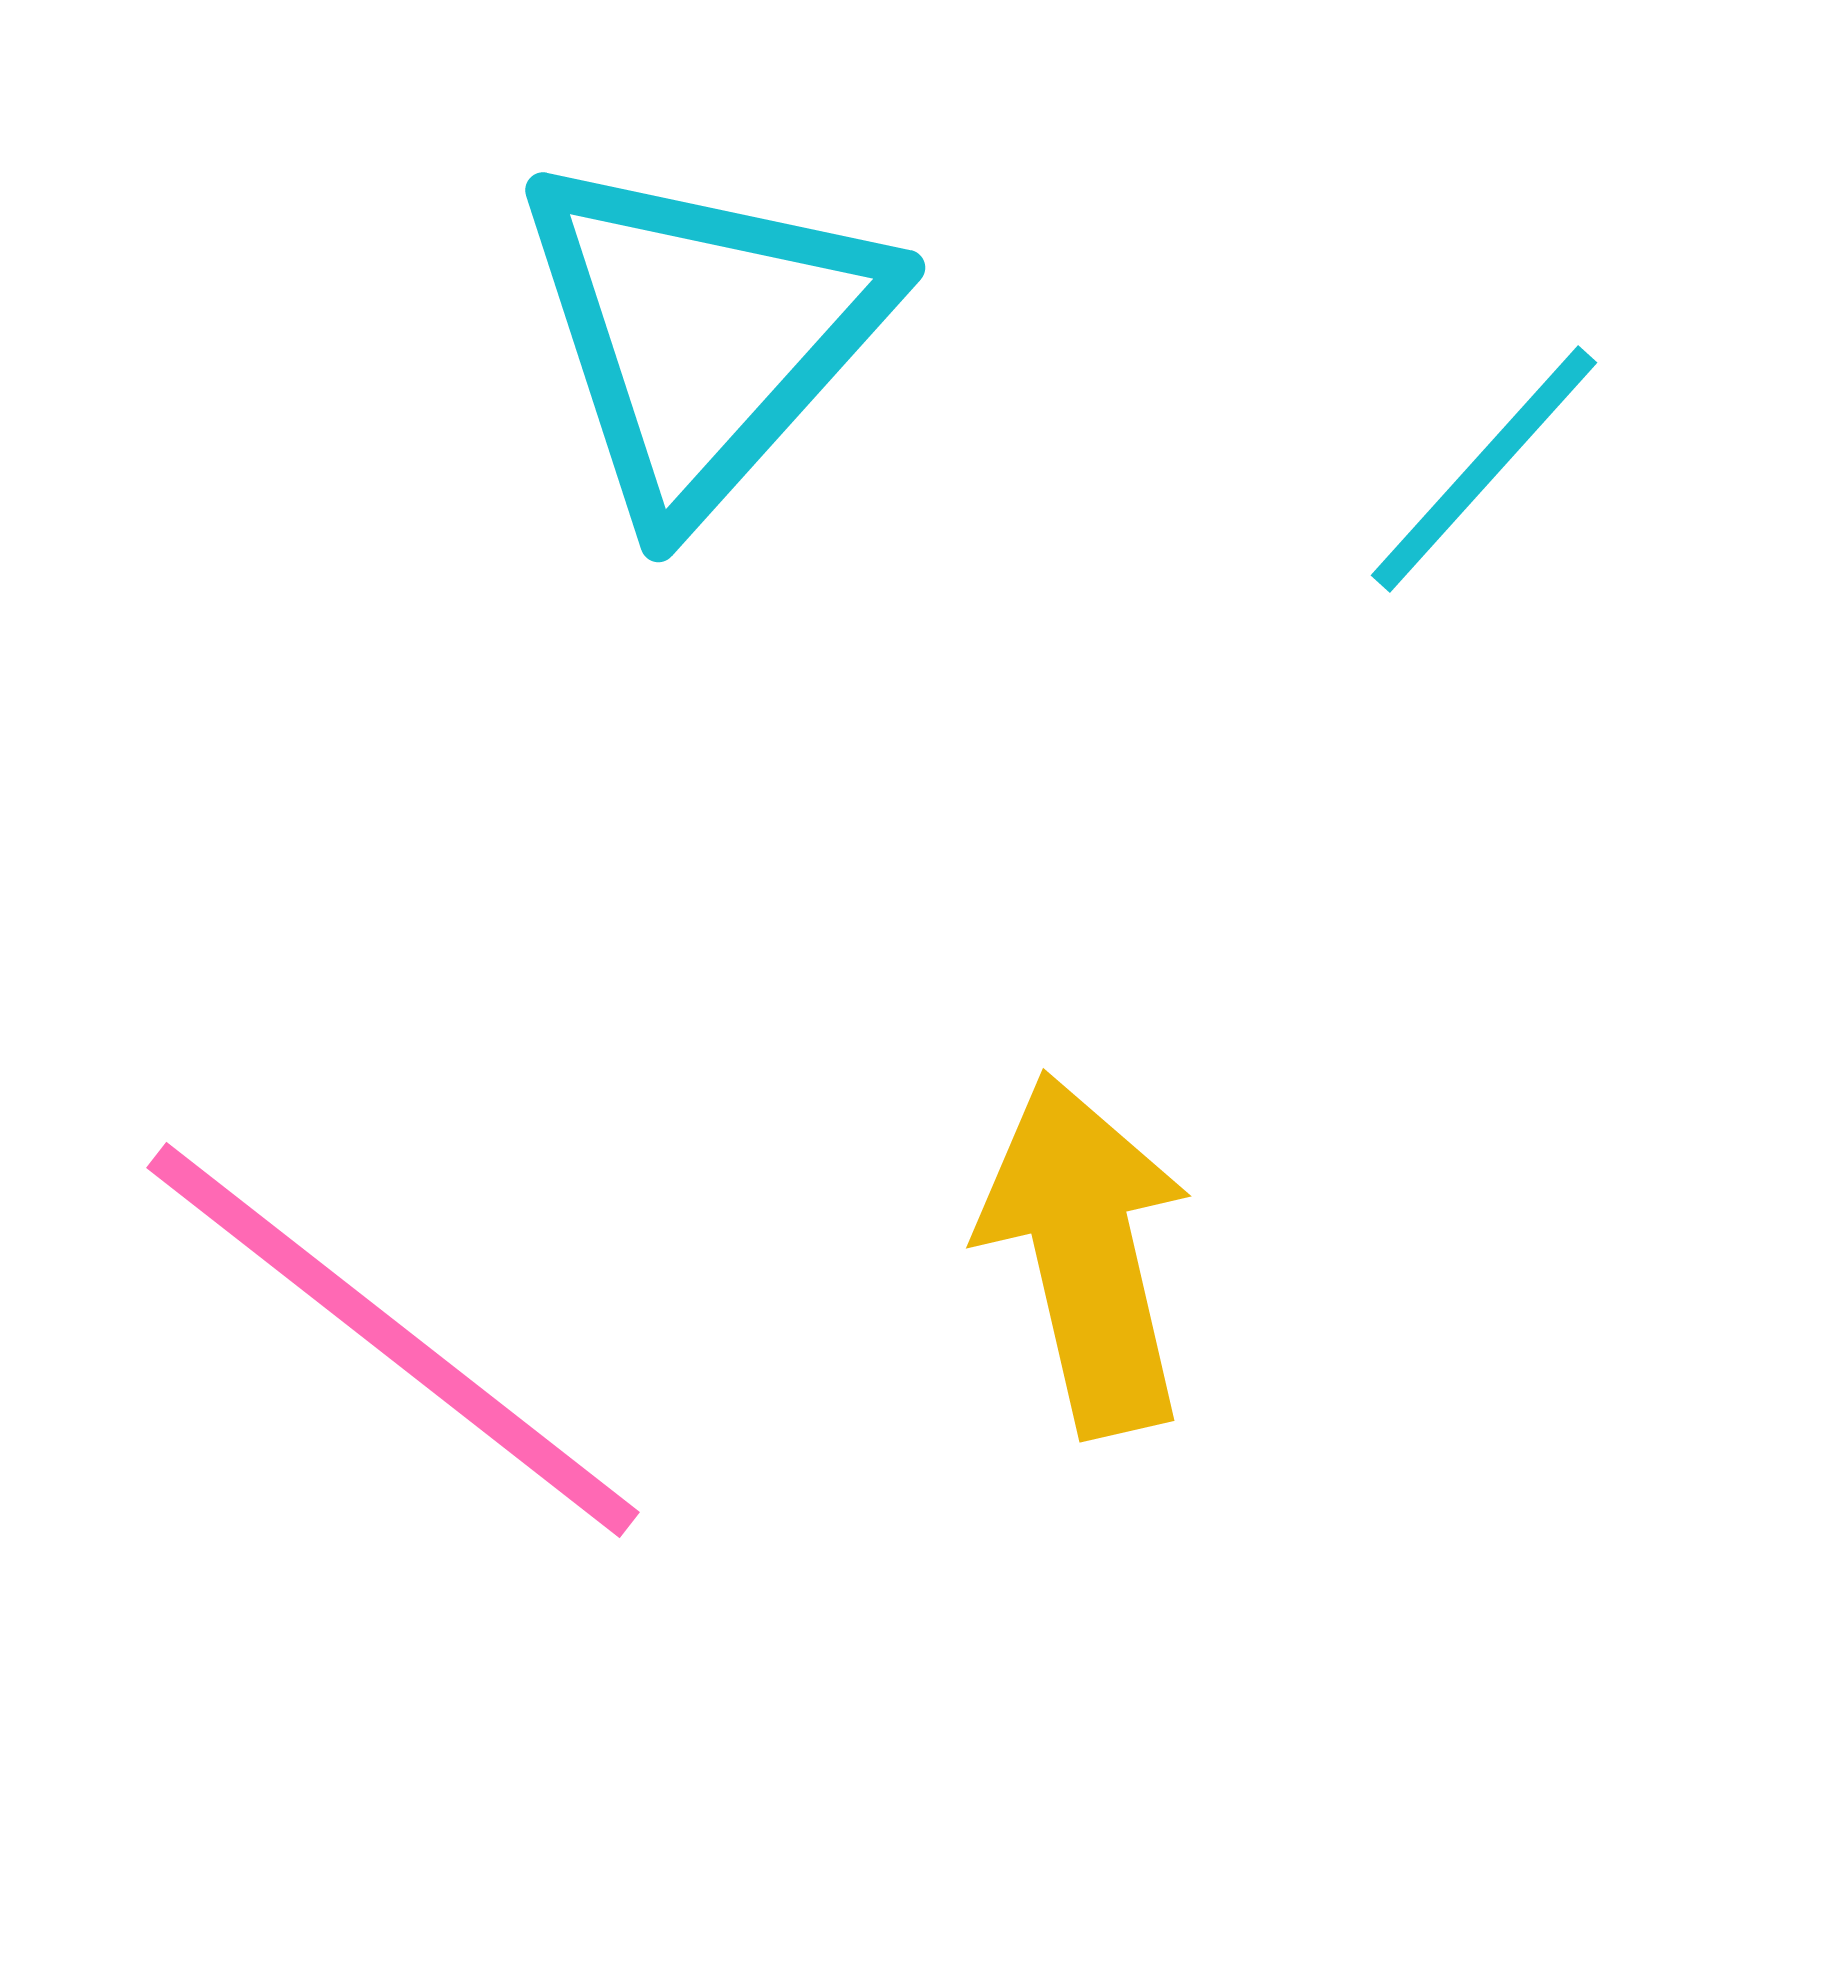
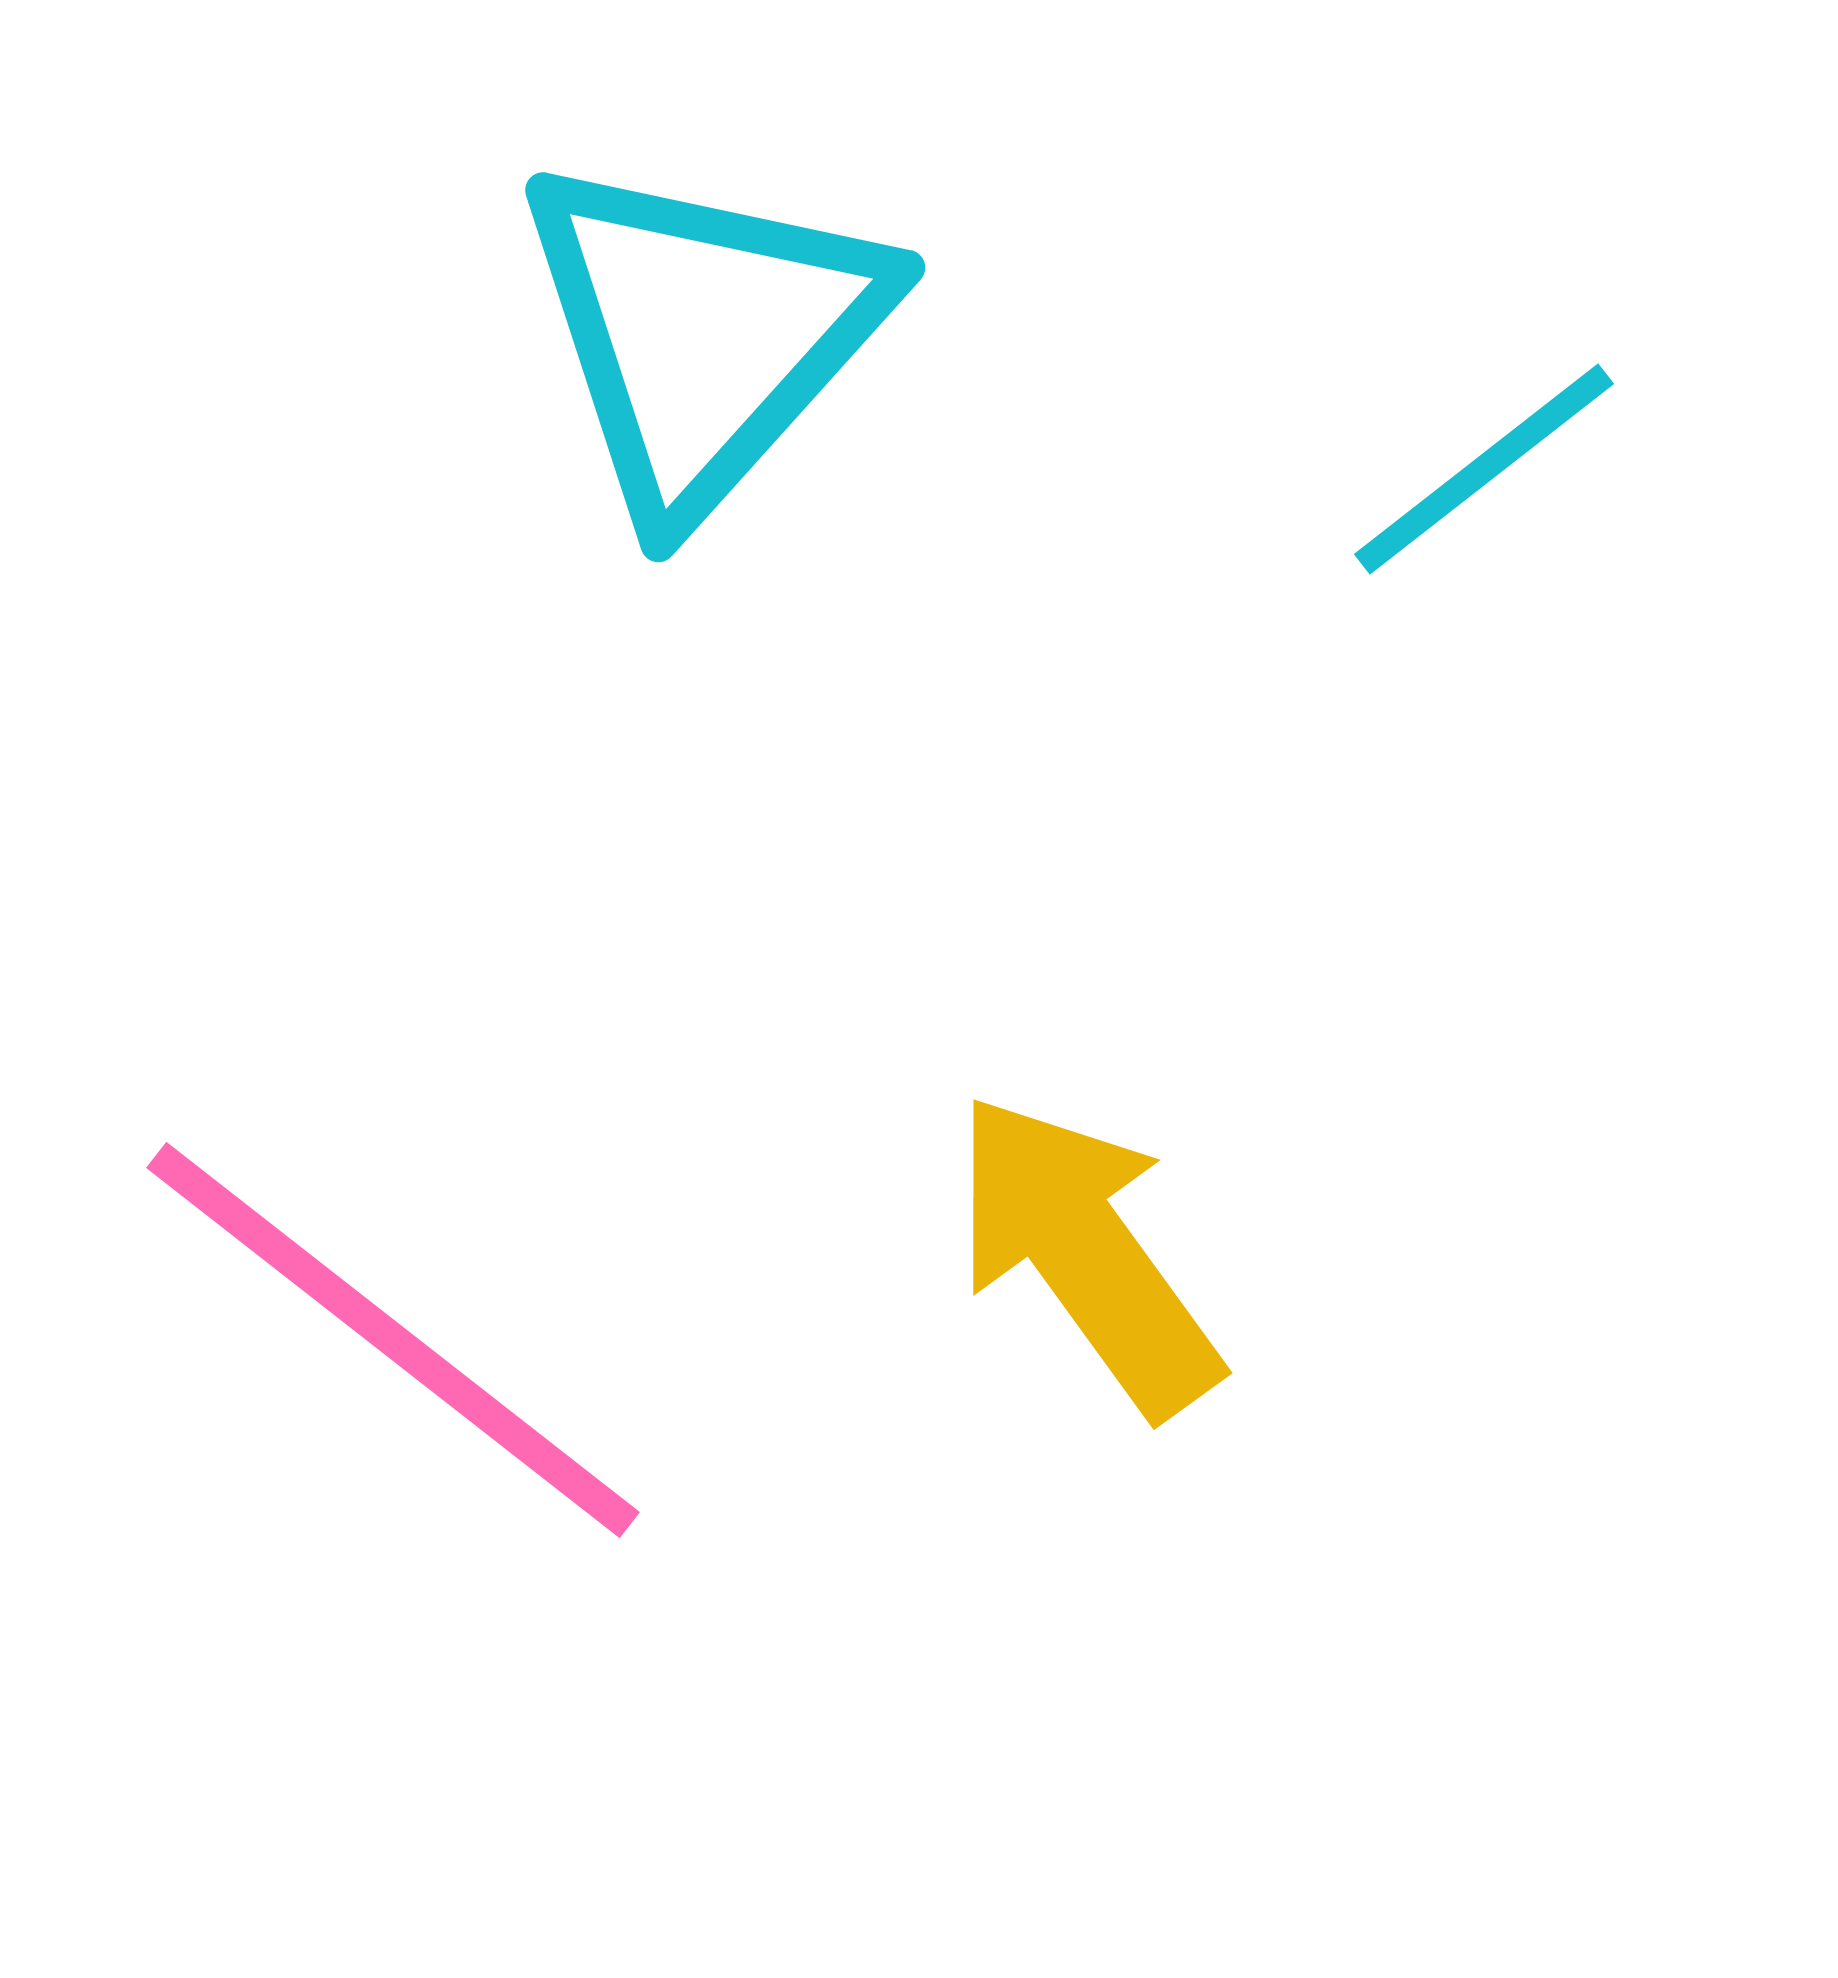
cyan line: rotated 10 degrees clockwise
yellow arrow: rotated 23 degrees counterclockwise
